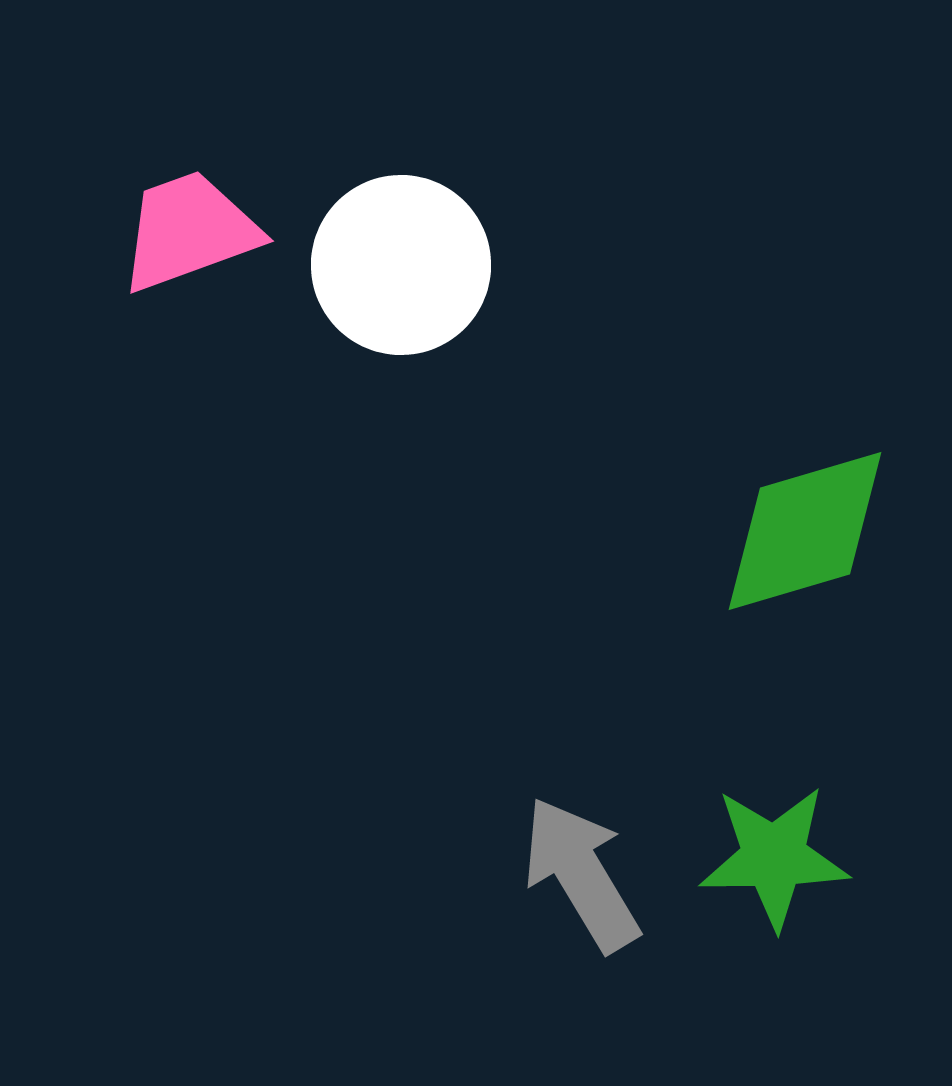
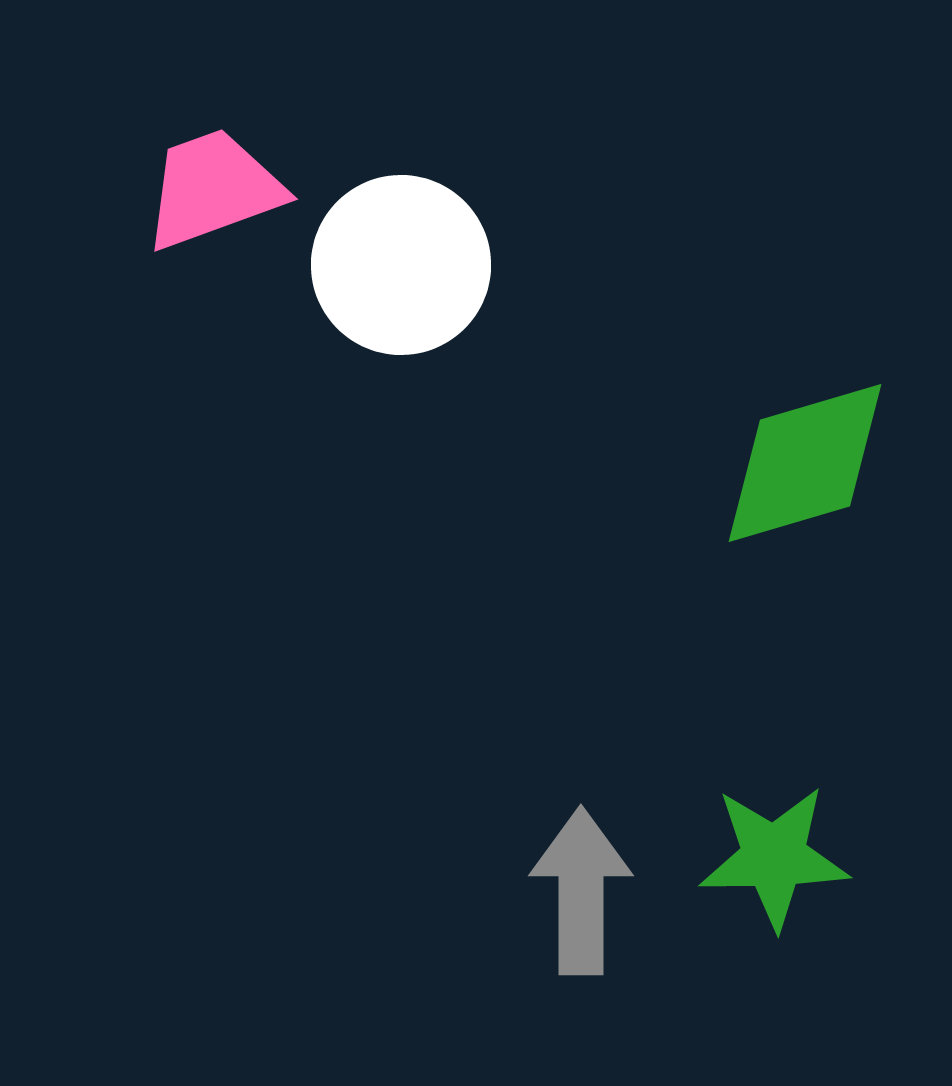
pink trapezoid: moved 24 px right, 42 px up
green diamond: moved 68 px up
gray arrow: moved 17 px down; rotated 31 degrees clockwise
